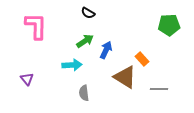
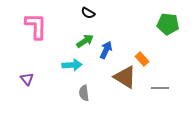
green pentagon: moved 1 px left, 1 px up; rotated 10 degrees clockwise
gray line: moved 1 px right, 1 px up
